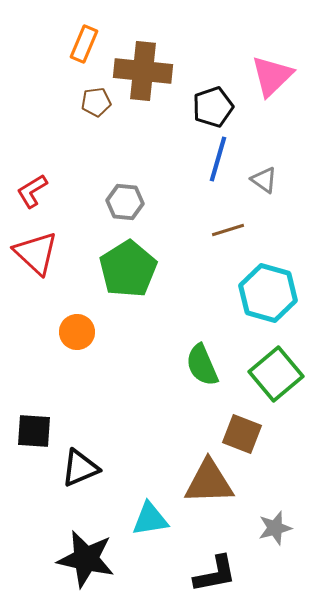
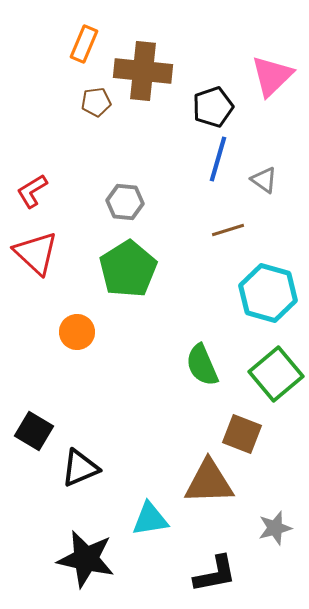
black square: rotated 27 degrees clockwise
